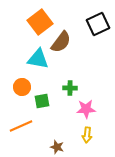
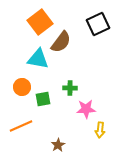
green square: moved 1 px right, 2 px up
yellow arrow: moved 13 px right, 5 px up
brown star: moved 1 px right, 2 px up; rotated 24 degrees clockwise
